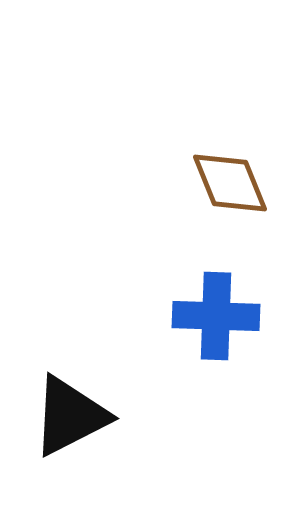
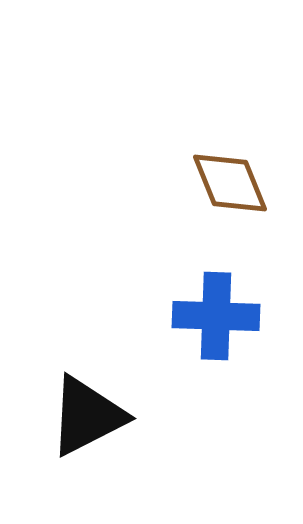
black triangle: moved 17 px right
